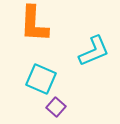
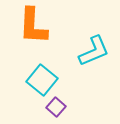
orange L-shape: moved 1 px left, 2 px down
cyan square: moved 1 px right, 1 px down; rotated 16 degrees clockwise
